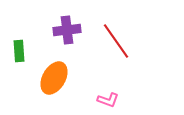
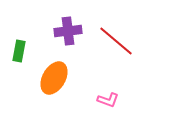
purple cross: moved 1 px right, 1 px down
red line: rotated 15 degrees counterclockwise
green rectangle: rotated 15 degrees clockwise
